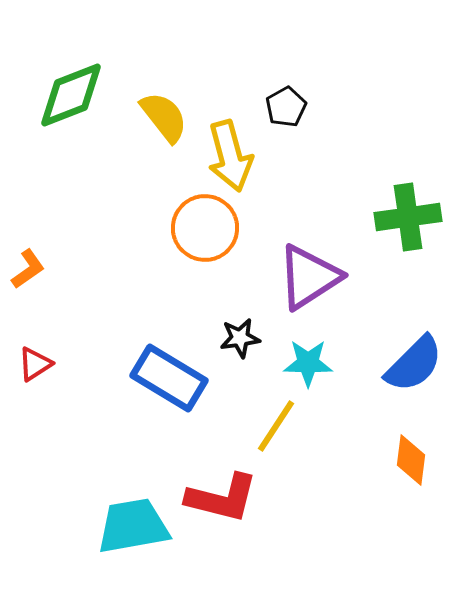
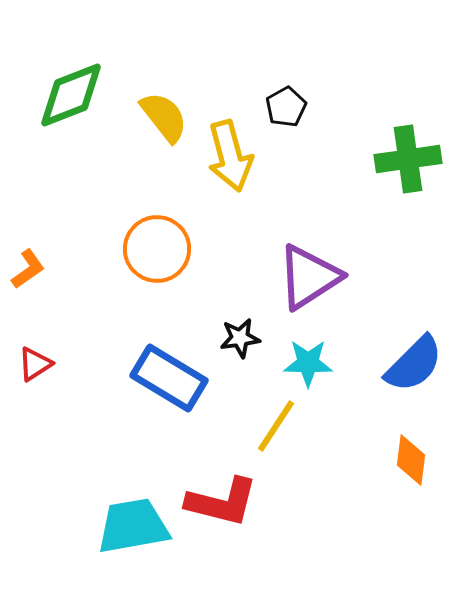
green cross: moved 58 px up
orange circle: moved 48 px left, 21 px down
red L-shape: moved 4 px down
